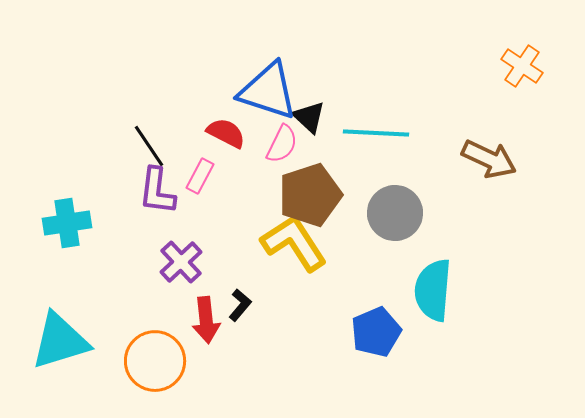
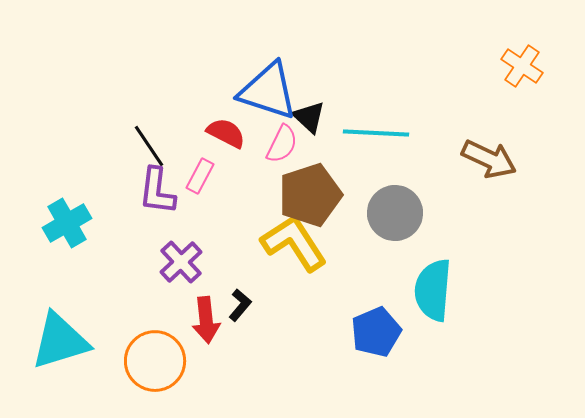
cyan cross: rotated 21 degrees counterclockwise
